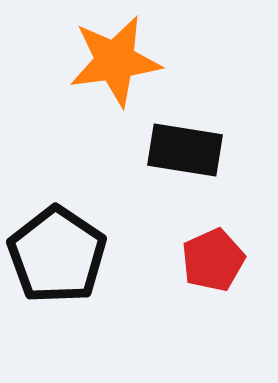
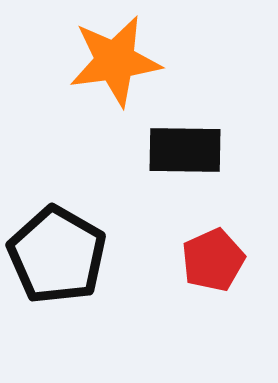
black rectangle: rotated 8 degrees counterclockwise
black pentagon: rotated 4 degrees counterclockwise
